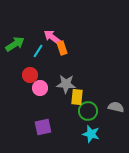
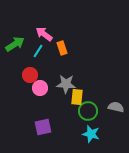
pink arrow: moved 8 px left, 3 px up
